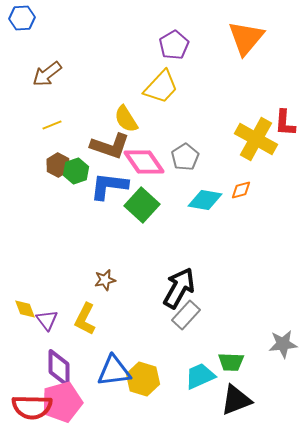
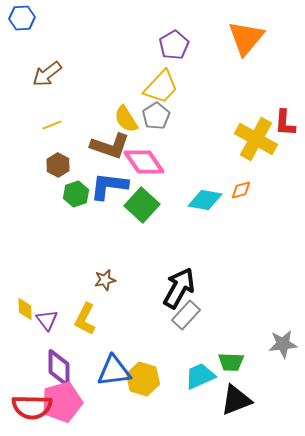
gray pentagon: moved 29 px left, 41 px up
green hexagon: moved 23 px down
yellow diamond: rotated 20 degrees clockwise
